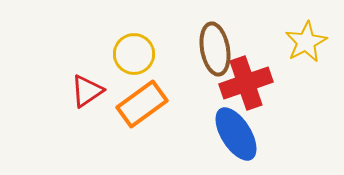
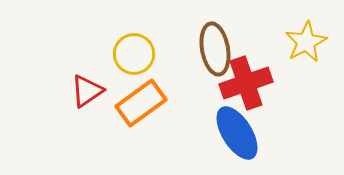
orange rectangle: moved 1 px left, 1 px up
blue ellipse: moved 1 px right, 1 px up
